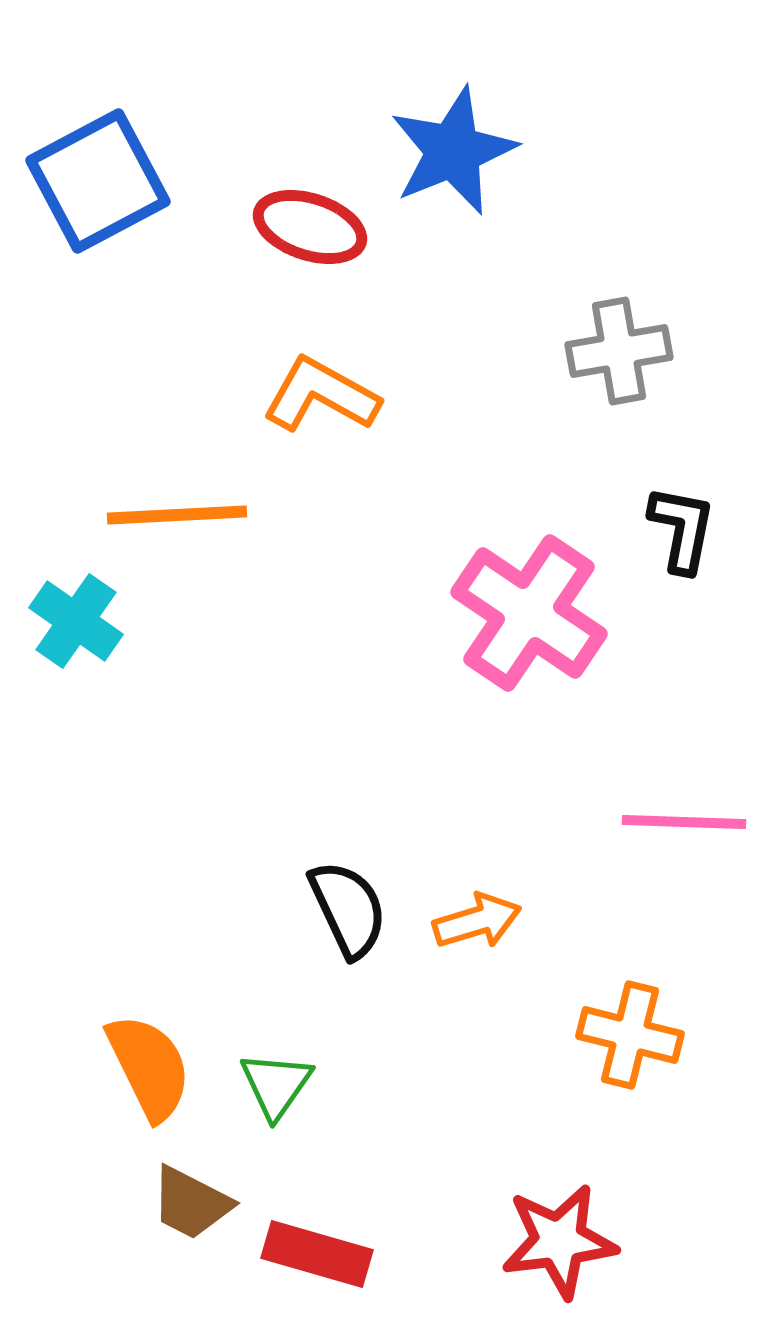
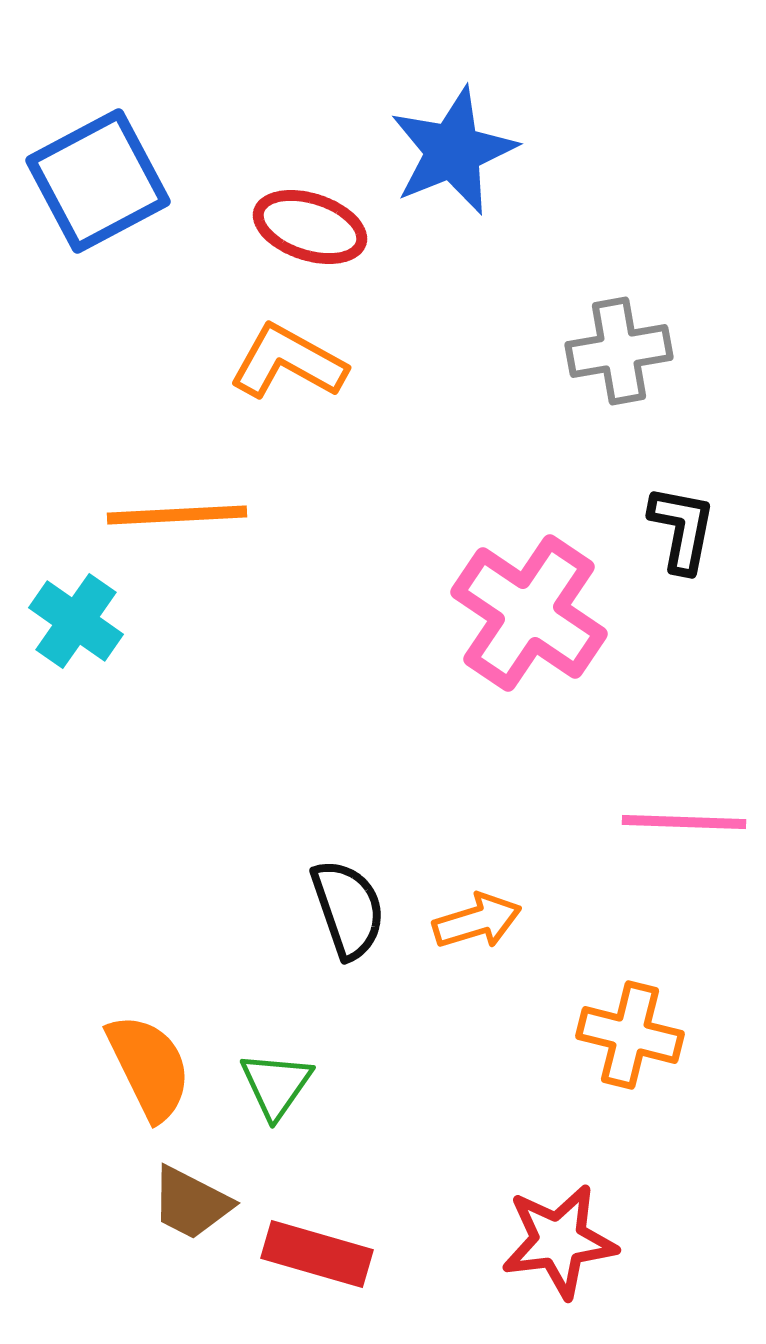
orange L-shape: moved 33 px left, 33 px up
black semicircle: rotated 6 degrees clockwise
